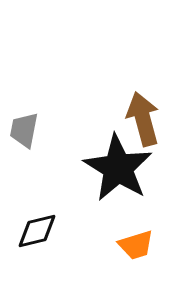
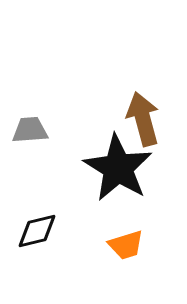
gray trapezoid: moved 6 px right; rotated 75 degrees clockwise
orange trapezoid: moved 10 px left
